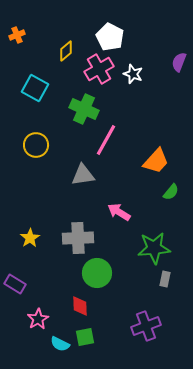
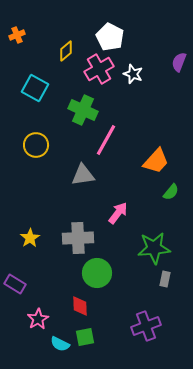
green cross: moved 1 px left, 1 px down
pink arrow: moved 1 px left, 1 px down; rotated 95 degrees clockwise
